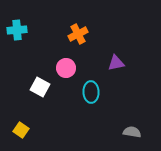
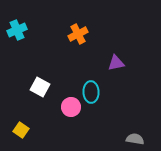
cyan cross: rotated 18 degrees counterclockwise
pink circle: moved 5 px right, 39 px down
gray semicircle: moved 3 px right, 7 px down
